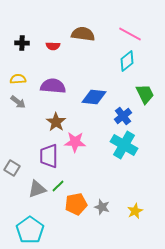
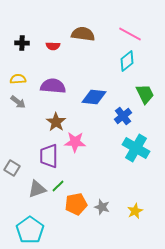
cyan cross: moved 12 px right, 3 px down
